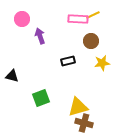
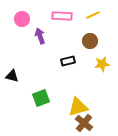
pink rectangle: moved 16 px left, 3 px up
brown circle: moved 1 px left
yellow star: moved 1 px down
brown cross: rotated 24 degrees clockwise
